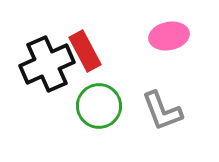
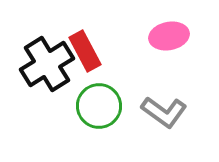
black cross: rotated 8 degrees counterclockwise
gray L-shape: moved 2 px right, 1 px down; rotated 33 degrees counterclockwise
